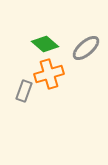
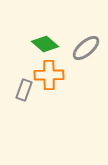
orange cross: moved 1 px down; rotated 16 degrees clockwise
gray rectangle: moved 1 px up
